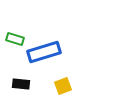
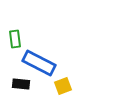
green rectangle: rotated 66 degrees clockwise
blue rectangle: moved 5 px left, 11 px down; rotated 44 degrees clockwise
